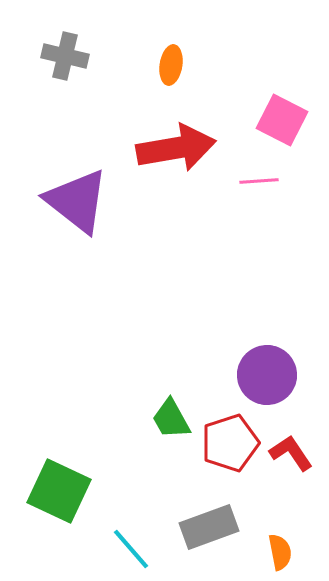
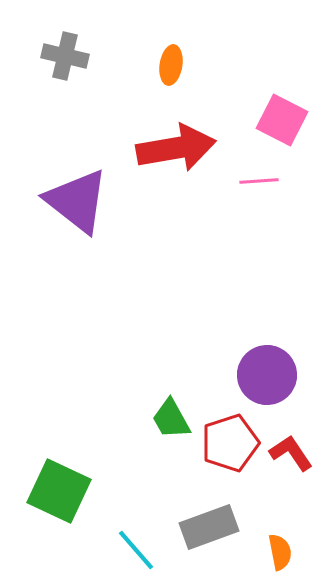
cyan line: moved 5 px right, 1 px down
